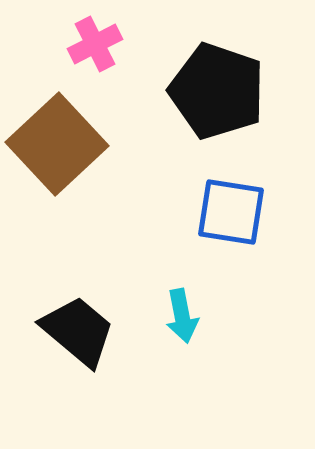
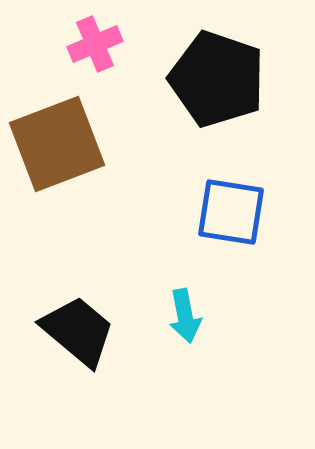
pink cross: rotated 4 degrees clockwise
black pentagon: moved 12 px up
brown square: rotated 22 degrees clockwise
cyan arrow: moved 3 px right
